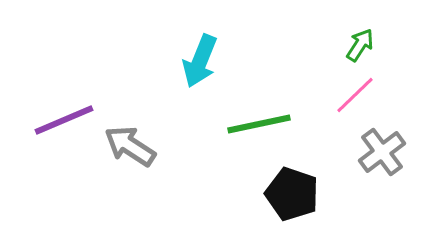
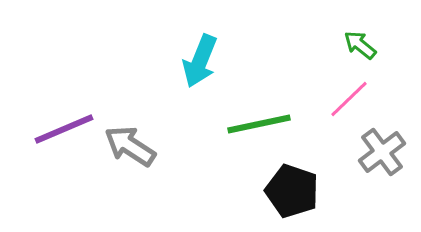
green arrow: rotated 84 degrees counterclockwise
pink line: moved 6 px left, 4 px down
purple line: moved 9 px down
black pentagon: moved 3 px up
